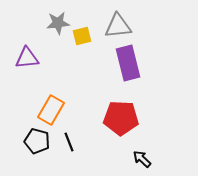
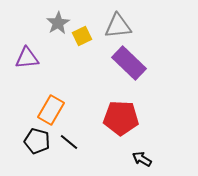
gray star: rotated 25 degrees counterclockwise
yellow square: rotated 12 degrees counterclockwise
purple rectangle: moved 1 px right; rotated 32 degrees counterclockwise
black line: rotated 30 degrees counterclockwise
black arrow: rotated 12 degrees counterclockwise
